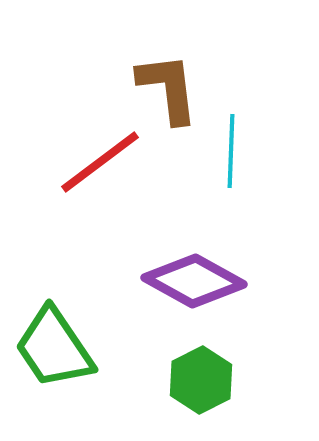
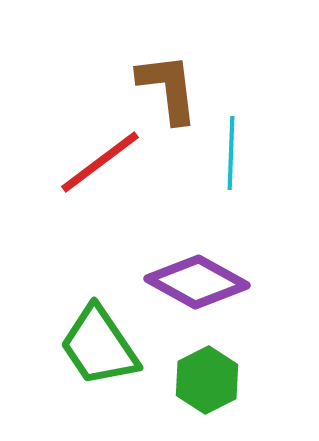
cyan line: moved 2 px down
purple diamond: moved 3 px right, 1 px down
green trapezoid: moved 45 px right, 2 px up
green hexagon: moved 6 px right
